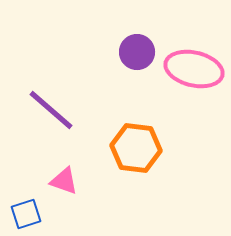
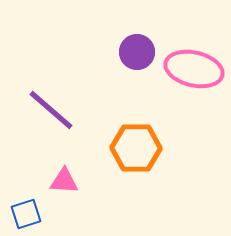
orange hexagon: rotated 6 degrees counterclockwise
pink triangle: rotated 16 degrees counterclockwise
